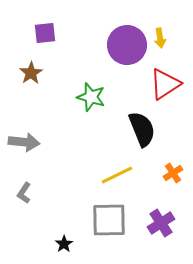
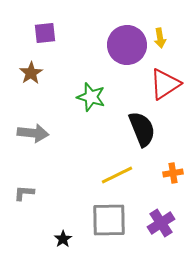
gray arrow: moved 9 px right, 9 px up
orange cross: rotated 24 degrees clockwise
gray L-shape: rotated 60 degrees clockwise
black star: moved 1 px left, 5 px up
